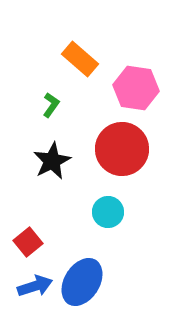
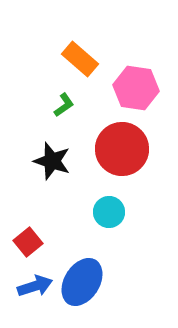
green L-shape: moved 13 px right; rotated 20 degrees clockwise
black star: rotated 27 degrees counterclockwise
cyan circle: moved 1 px right
